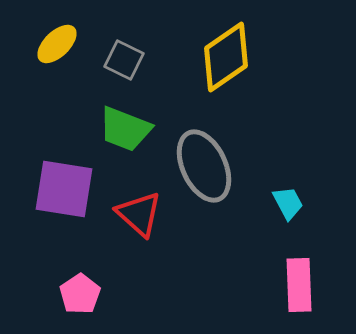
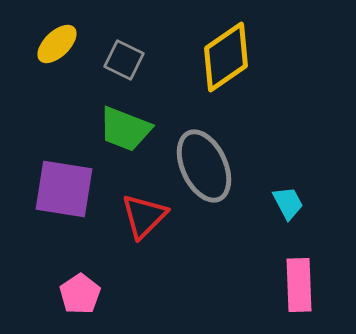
red triangle: moved 5 px right, 2 px down; rotated 33 degrees clockwise
